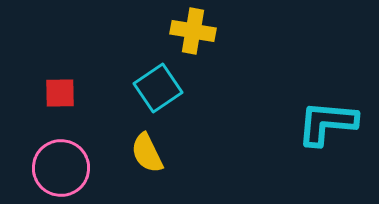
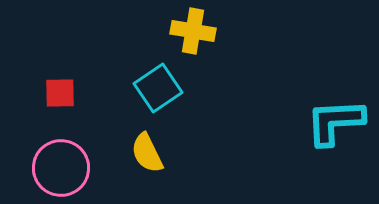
cyan L-shape: moved 8 px right, 1 px up; rotated 8 degrees counterclockwise
